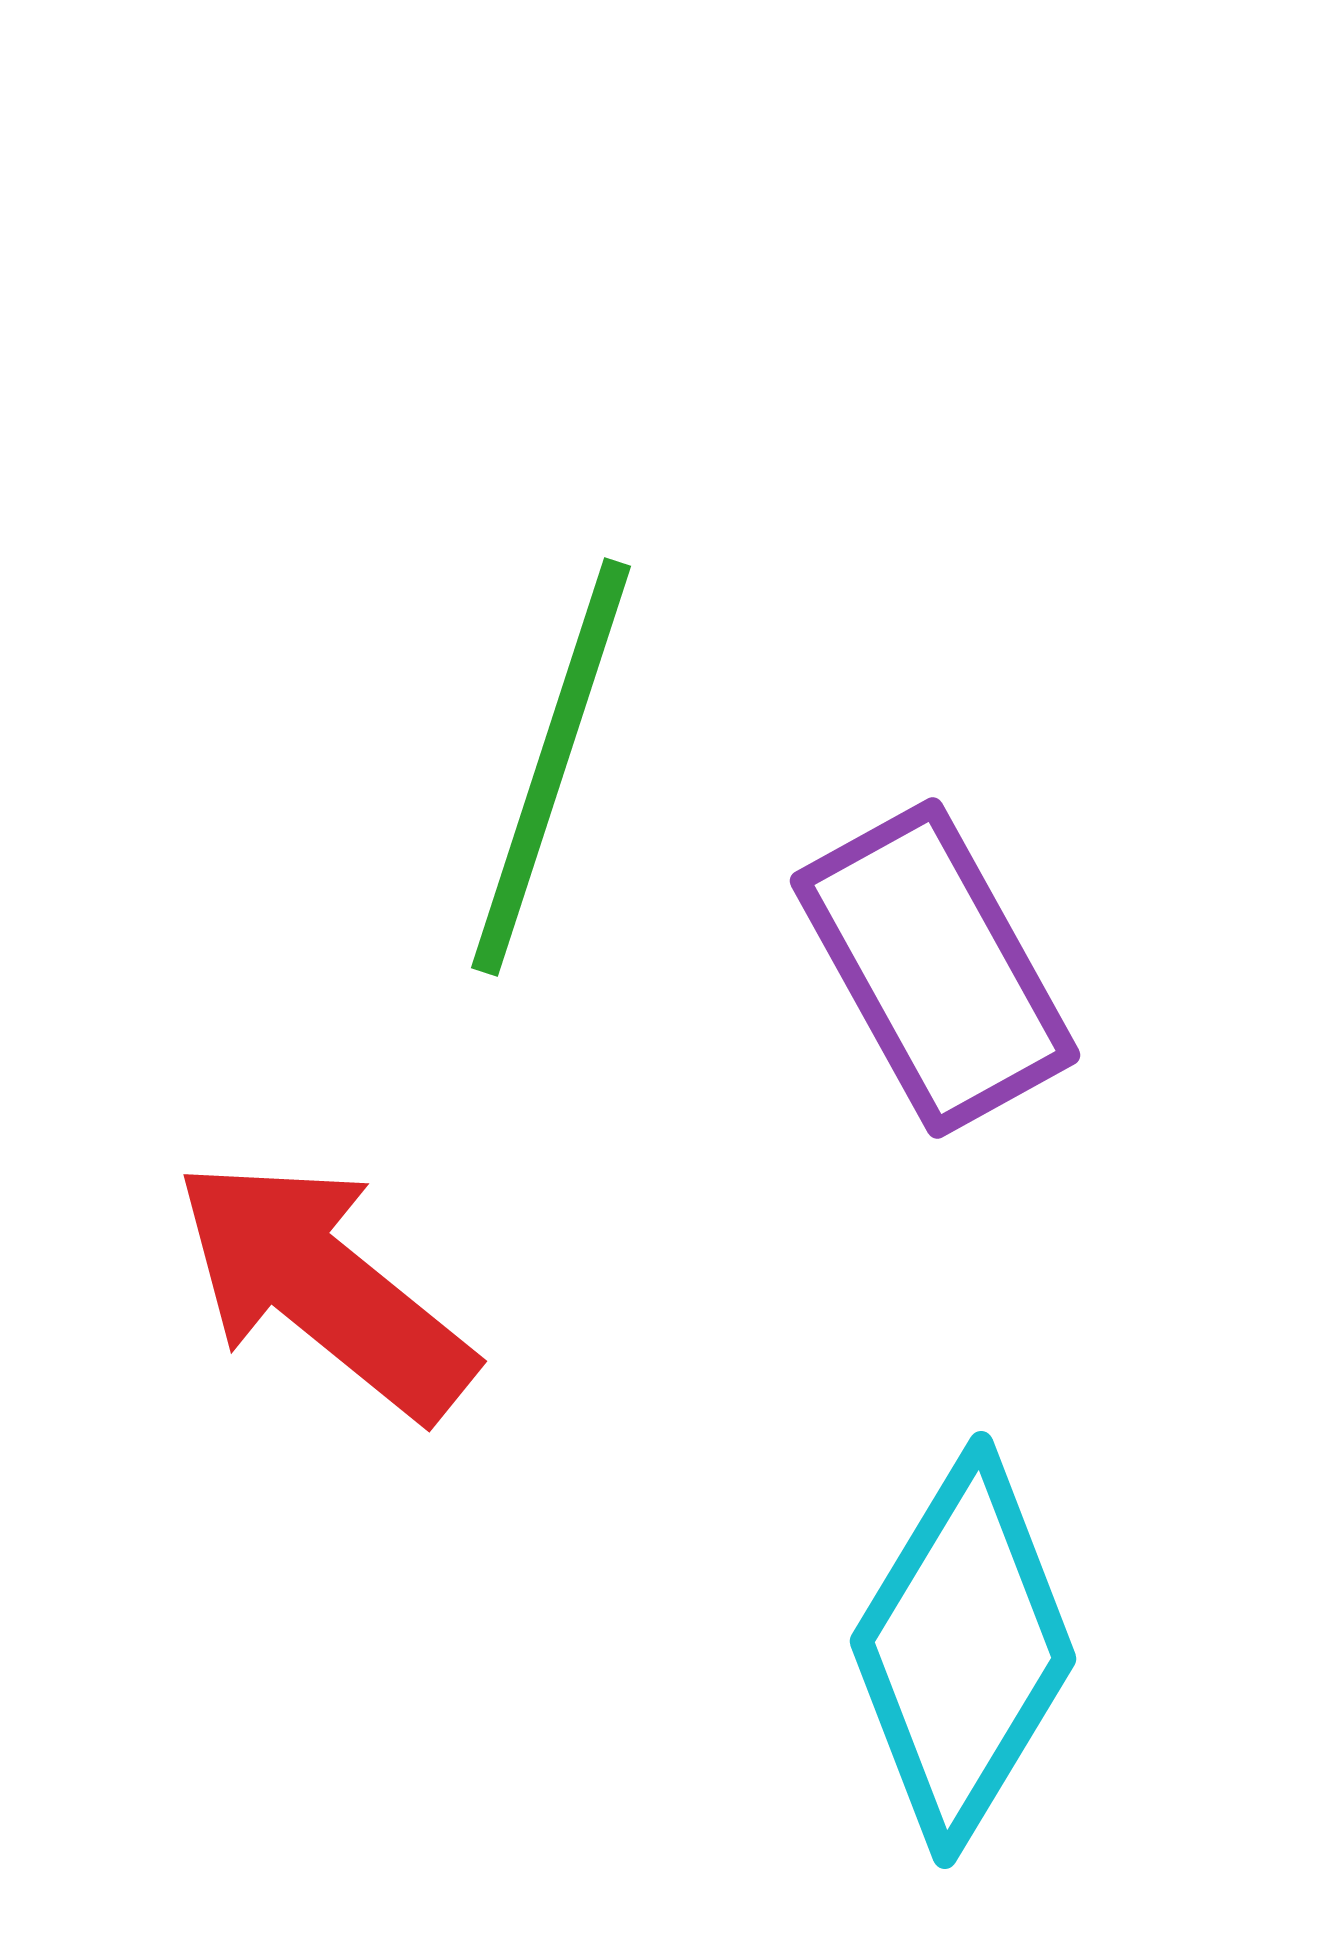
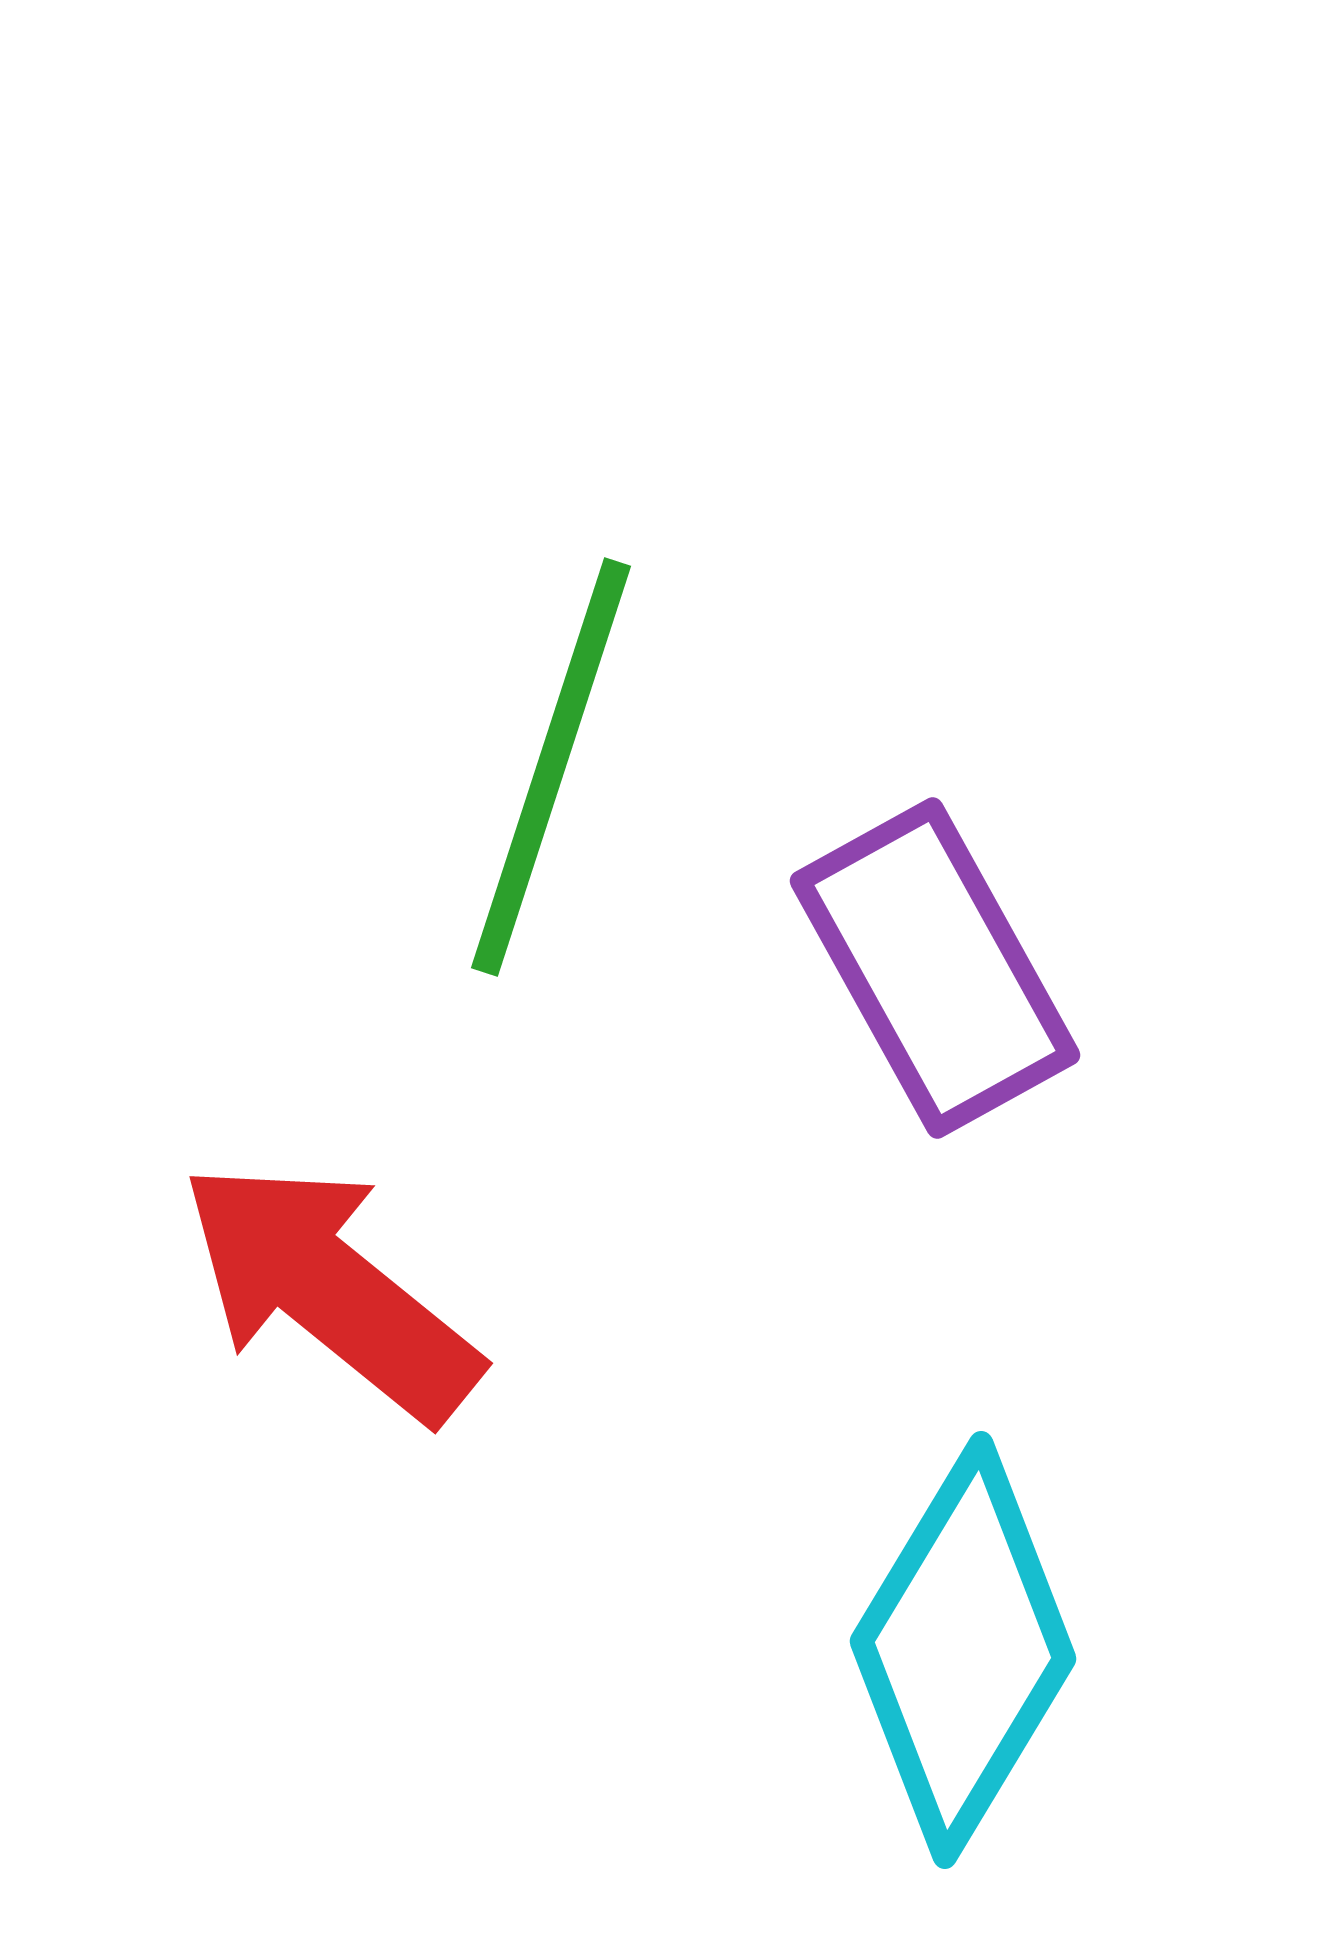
red arrow: moved 6 px right, 2 px down
